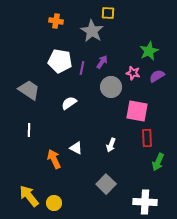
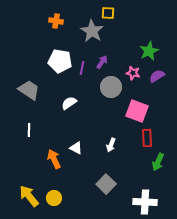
pink square: rotated 10 degrees clockwise
yellow circle: moved 5 px up
